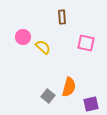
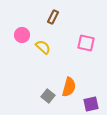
brown rectangle: moved 9 px left; rotated 32 degrees clockwise
pink circle: moved 1 px left, 2 px up
